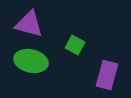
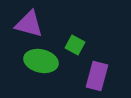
green ellipse: moved 10 px right
purple rectangle: moved 10 px left, 1 px down
